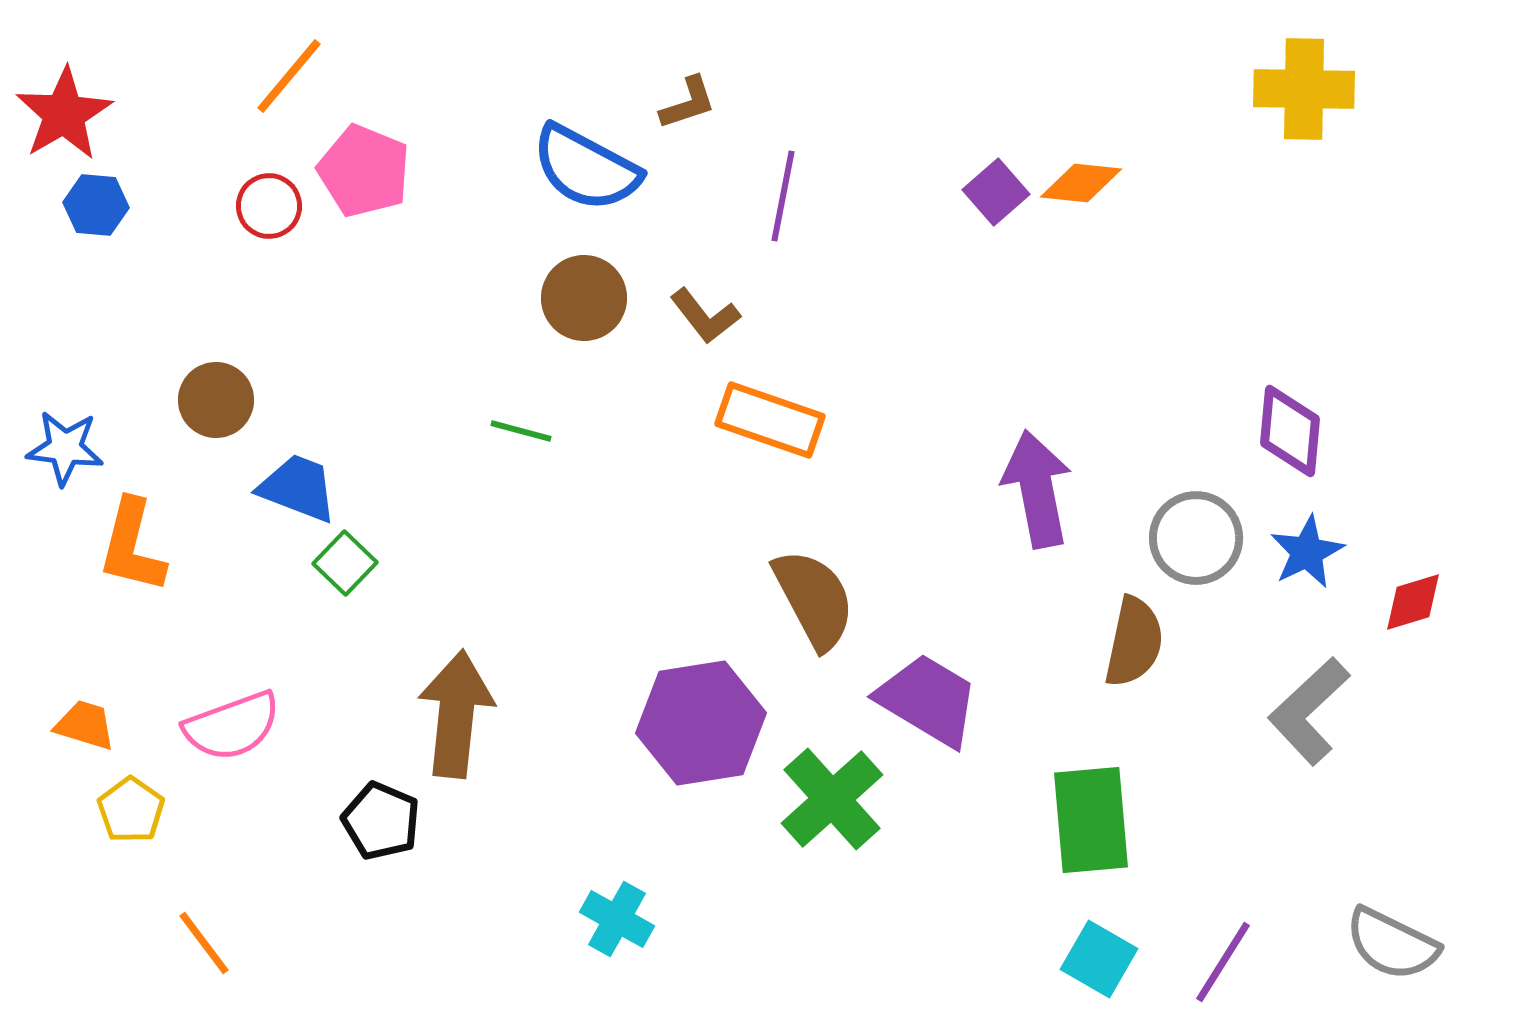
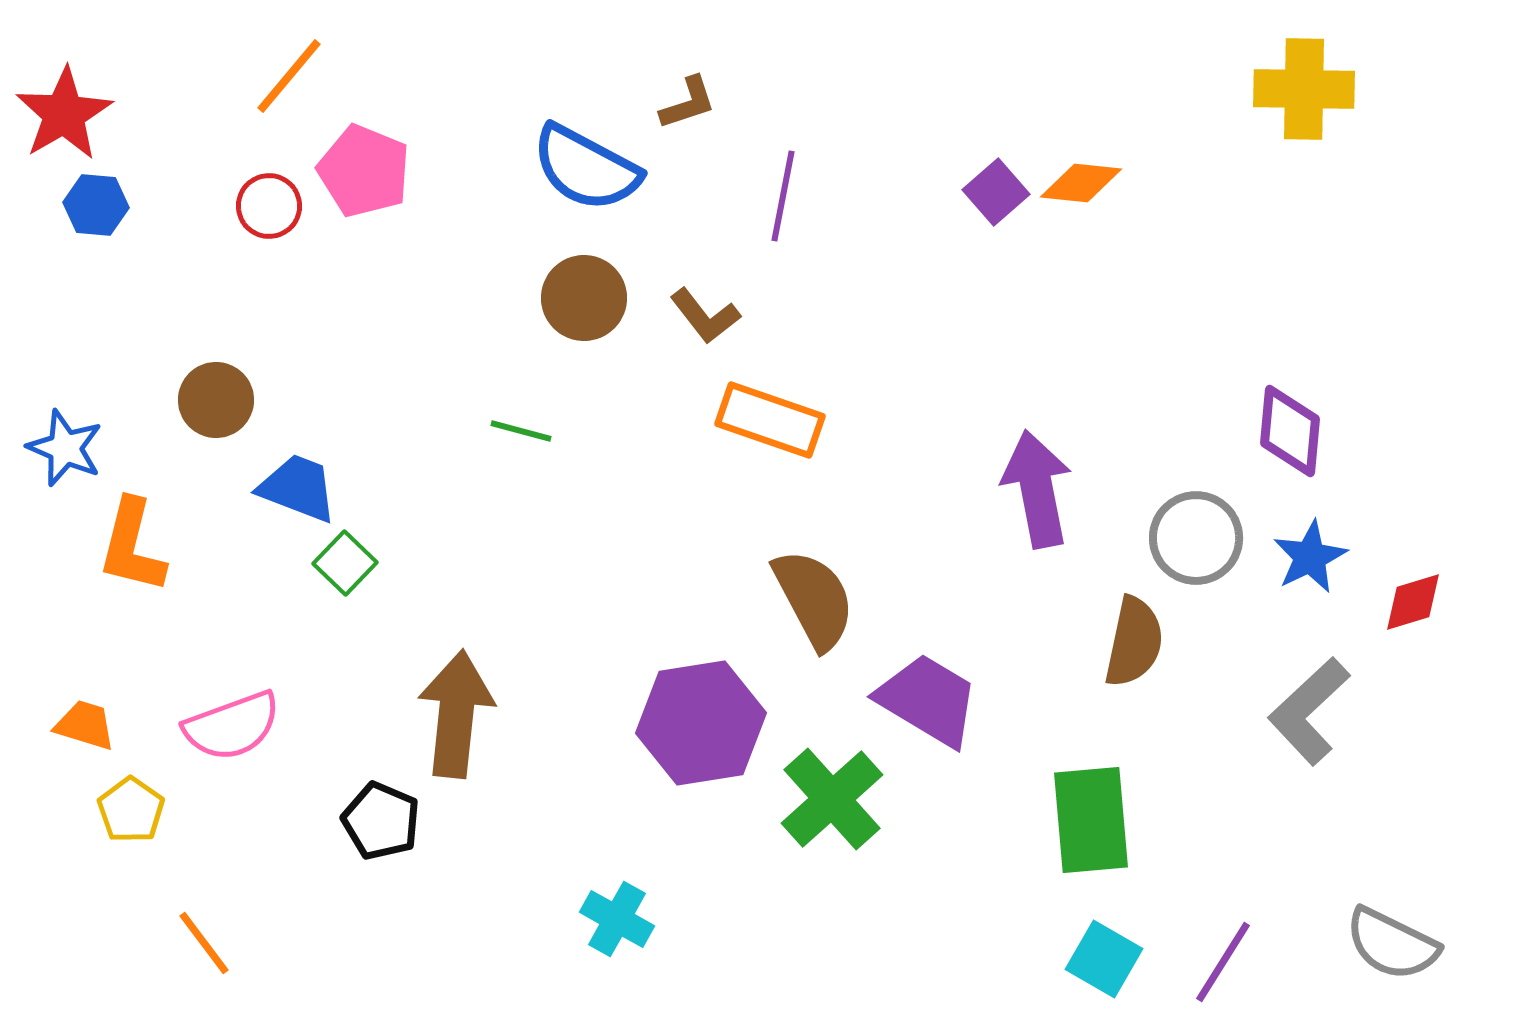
blue star at (65, 448): rotated 16 degrees clockwise
blue star at (1307, 552): moved 3 px right, 5 px down
cyan square at (1099, 959): moved 5 px right
